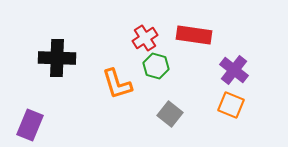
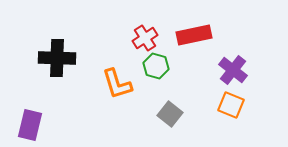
red rectangle: rotated 20 degrees counterclockwise
purple cross: moved 1 px left
purple rectangle: rotated 8 degrees counterclockwise
